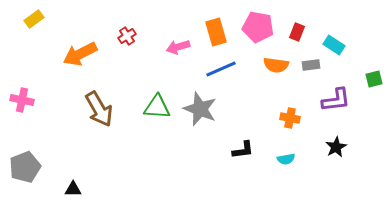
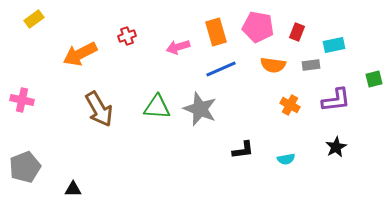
red cross: rotated 12 degrees clockwise
cyan rectangle: rotated 45 degrees counterclockwise
orange semicircle: moved 3 px left
orange cross: moved 13 px up; rotated 18 degrees clockwise
